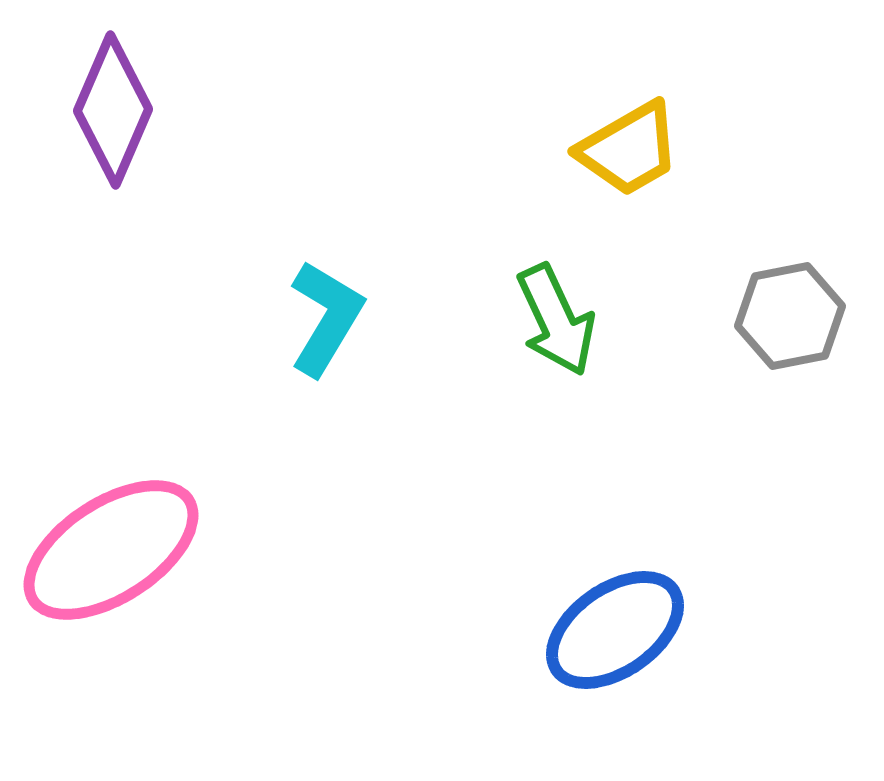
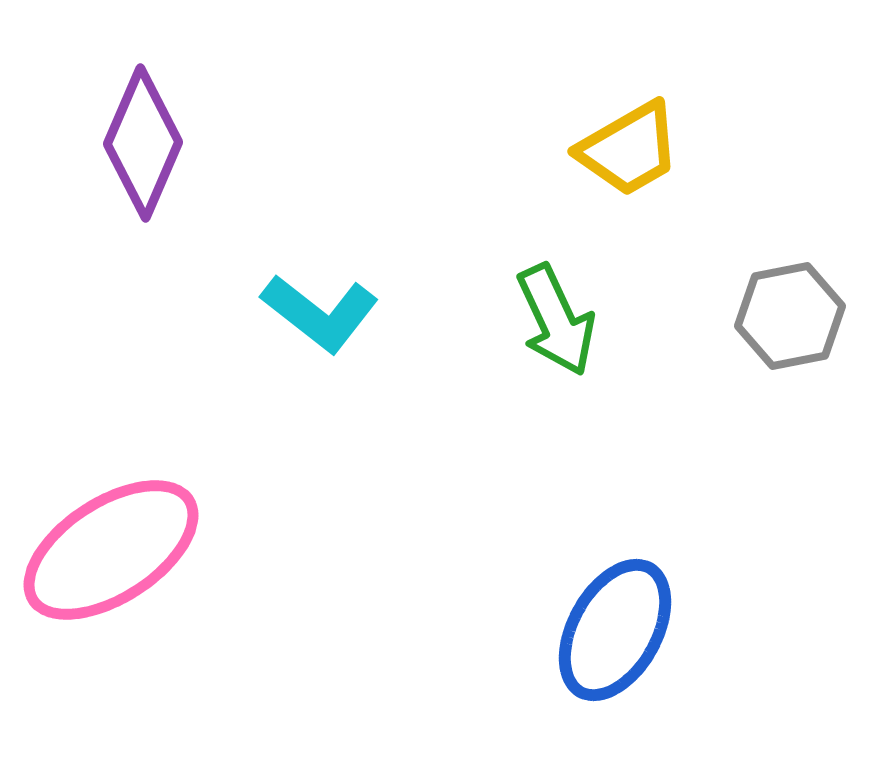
purple diamond: moved 30 px right, 33 px down
cyan L-shape: moved 6 px left, 5 px up; rotated 97 degrees clockwise
blue ellipse: rotated 26 degrees counterclockwise
